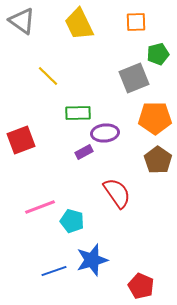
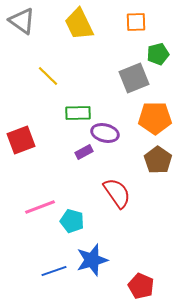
purple ellipse: rotated 20 degrees clockwise
